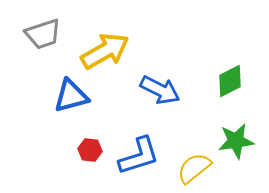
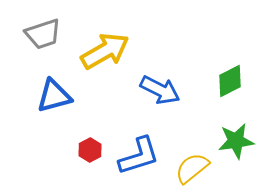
blue triangle: moved 17 px left
red hexagon: rotated 25 degrees clockwise
yellow semicircle: moved 2 px left
